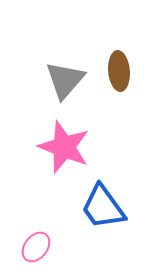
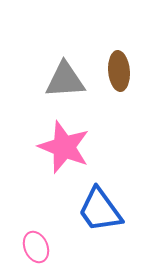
gray triangle: rotated 45 degrees clockwise
blue trapezoid: moved 3 px left, 3 px down
pink ellipse: rotated 60 degrees counterclockwise
